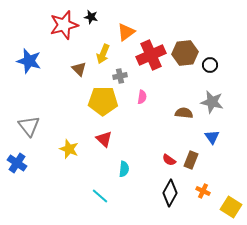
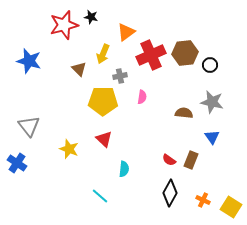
orange cross: moved 9 px down
